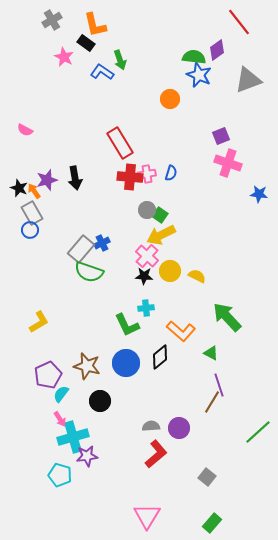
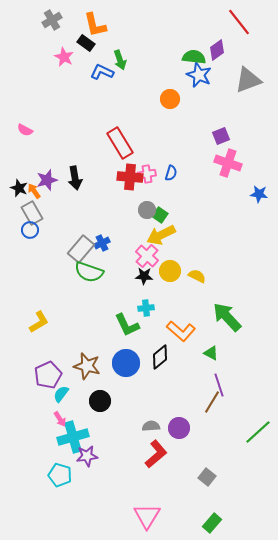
blue L-shape at (102, 72): rotated 10 degrees counterclockwise
